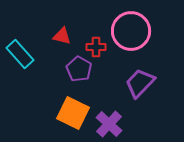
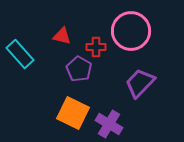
purple cross: rotated 12 degrees counterclockwise
